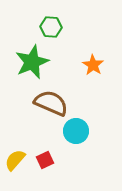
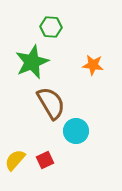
orange star: rotated 25 degrees counterclockwise
brown semicircle: rotated 36 degrees clockwise
